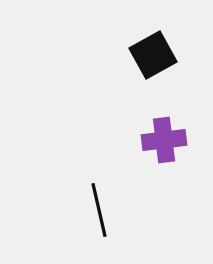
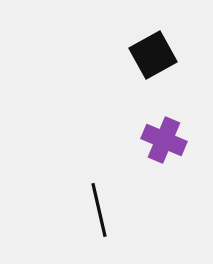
purple cross: rotated 30 degrees clockwise
